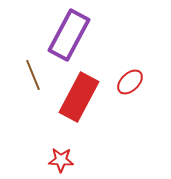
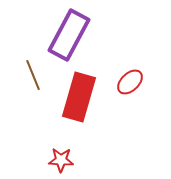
red rectangle: rotated 12 degrees counterclockwise
